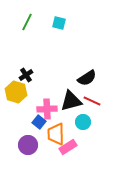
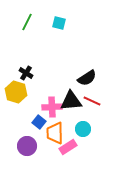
black cross: moved 2 px up; rotated 24 degrees counterclockwise
black triangle: rotated 10 degrees clockwise
pink cross: moved 5 px right, 2 px up
cyan circle: moved 7 px down
orange trapezoid: moved 1 px left, 1 px up
purple circle: moved 1 px left, 1 px down
